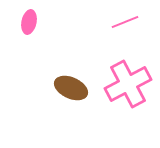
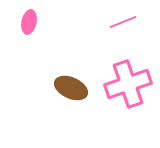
pink line: moved 2 px left
pink cross: rotated 9 degrees clockwise
